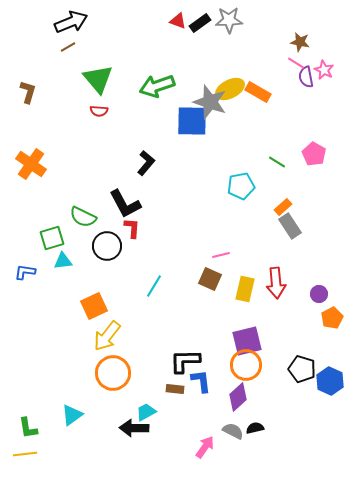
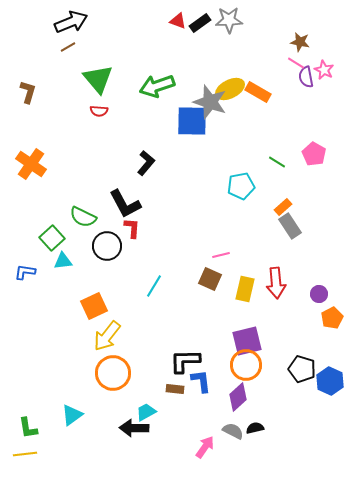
green square at (52, 238): rotated 25 degrees counterclockwise
